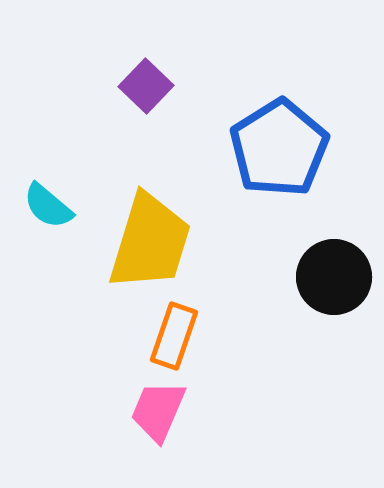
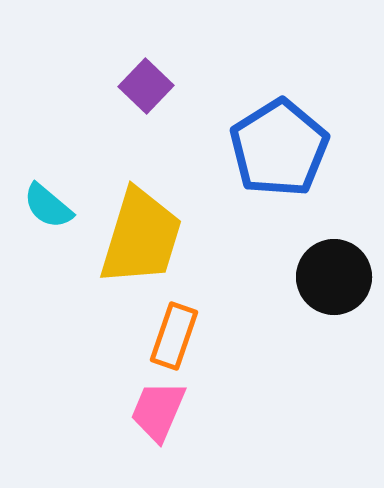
yellow trapezoid: moved 9 px left, 5 px up
